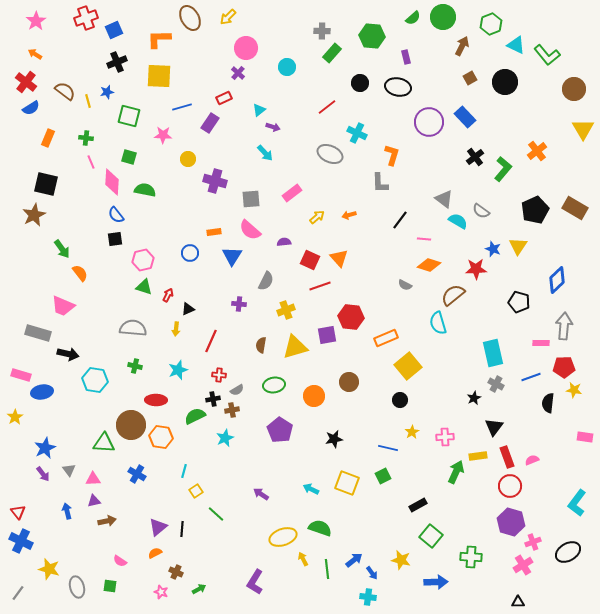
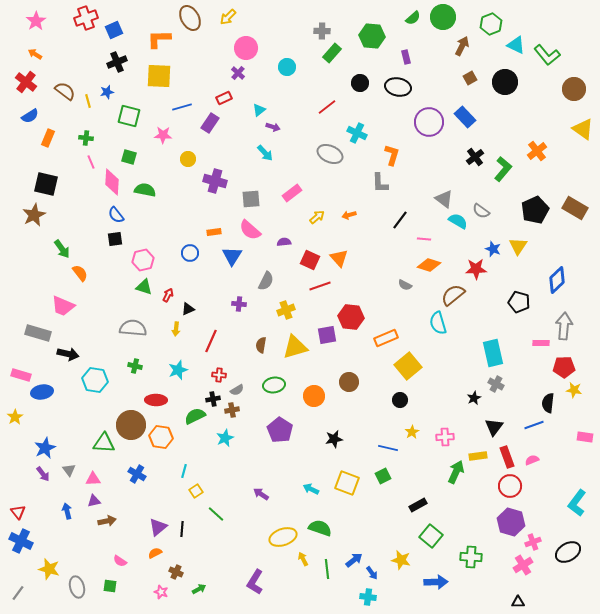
blue semicircle at (31, 108): moved 1 px left, 8 px down
yellow triangle at (583, 129): rotated 25 degrees counterclockwise
blue line at (531, 377): moved 3 px right, 48 px down
